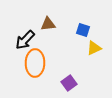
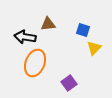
black arrow: moved 3 px up; rotated 55 degrees clockwise
yellow triangle: rotated 21 degrees counterclockwise
orange ellipse: rotated 20 degrees clockwise
